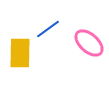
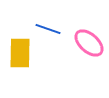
blue line: rotated 55 degrees clockwise
